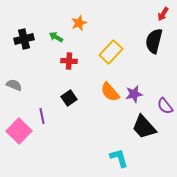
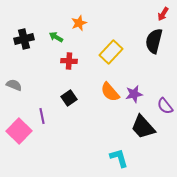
black trapezoid: moved 1 px left
